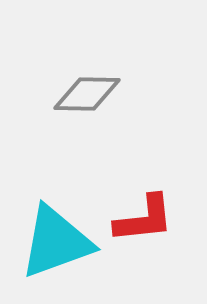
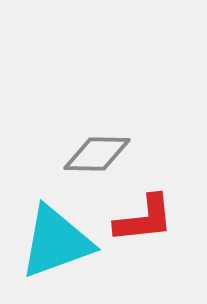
gray diamond: moved 10 px right, 60 px down
